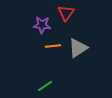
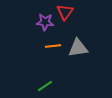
red triangle: moved 1 px left, 1 px up
purple star: moved 3 px right, 3 px up
gray triangle: rotated 25 degrees clockwise
